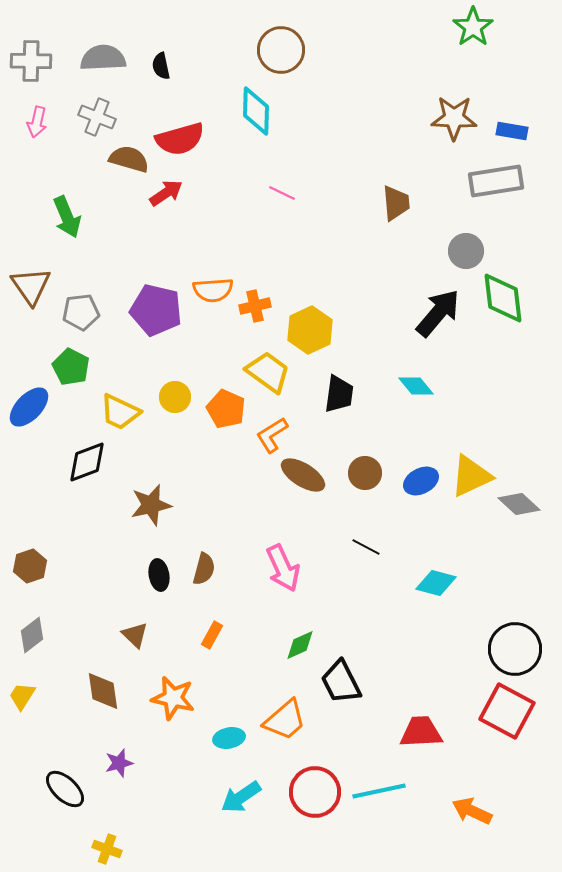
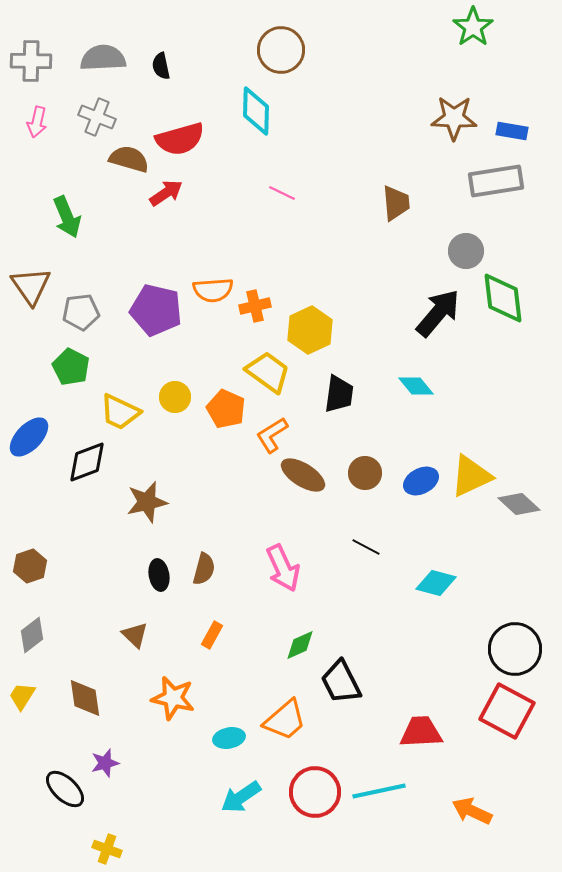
blue ellipse at (29, 407): moved 30 px down
brown star at (151, 505): moved 4 px left, 3 px up
brown diamond at (103, 691): moved 18 px left, 7 px down
purple star at (119, 763): moved 14 px left
